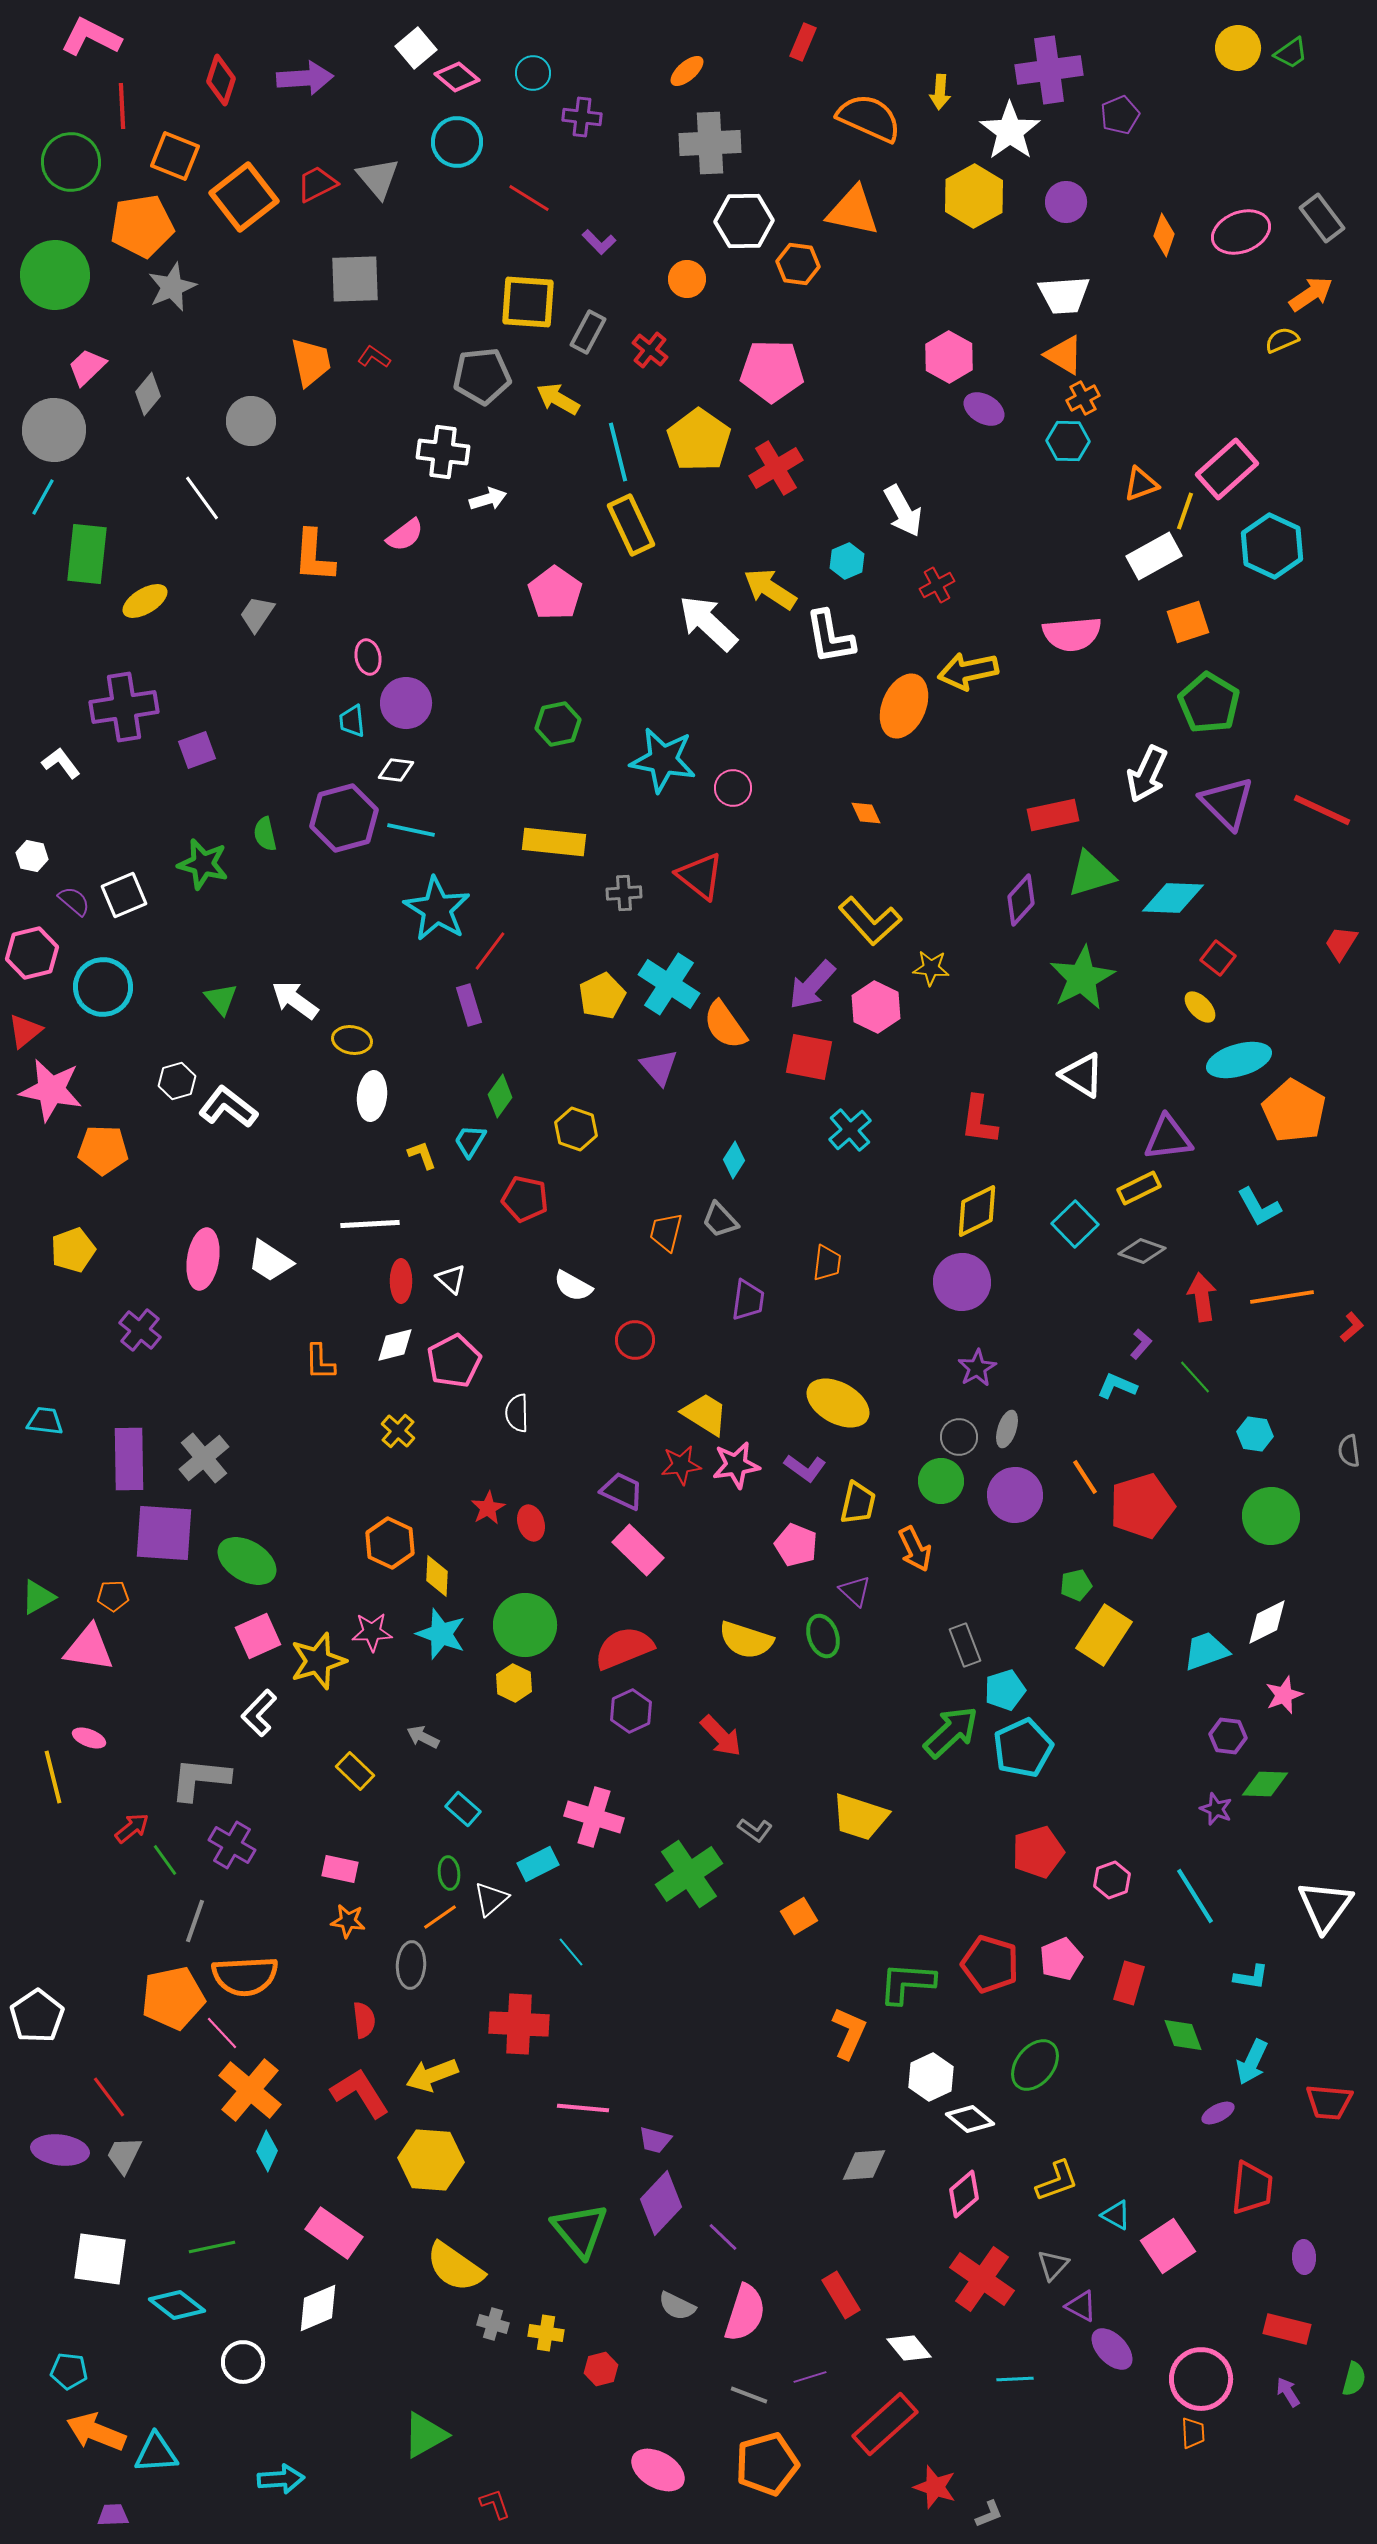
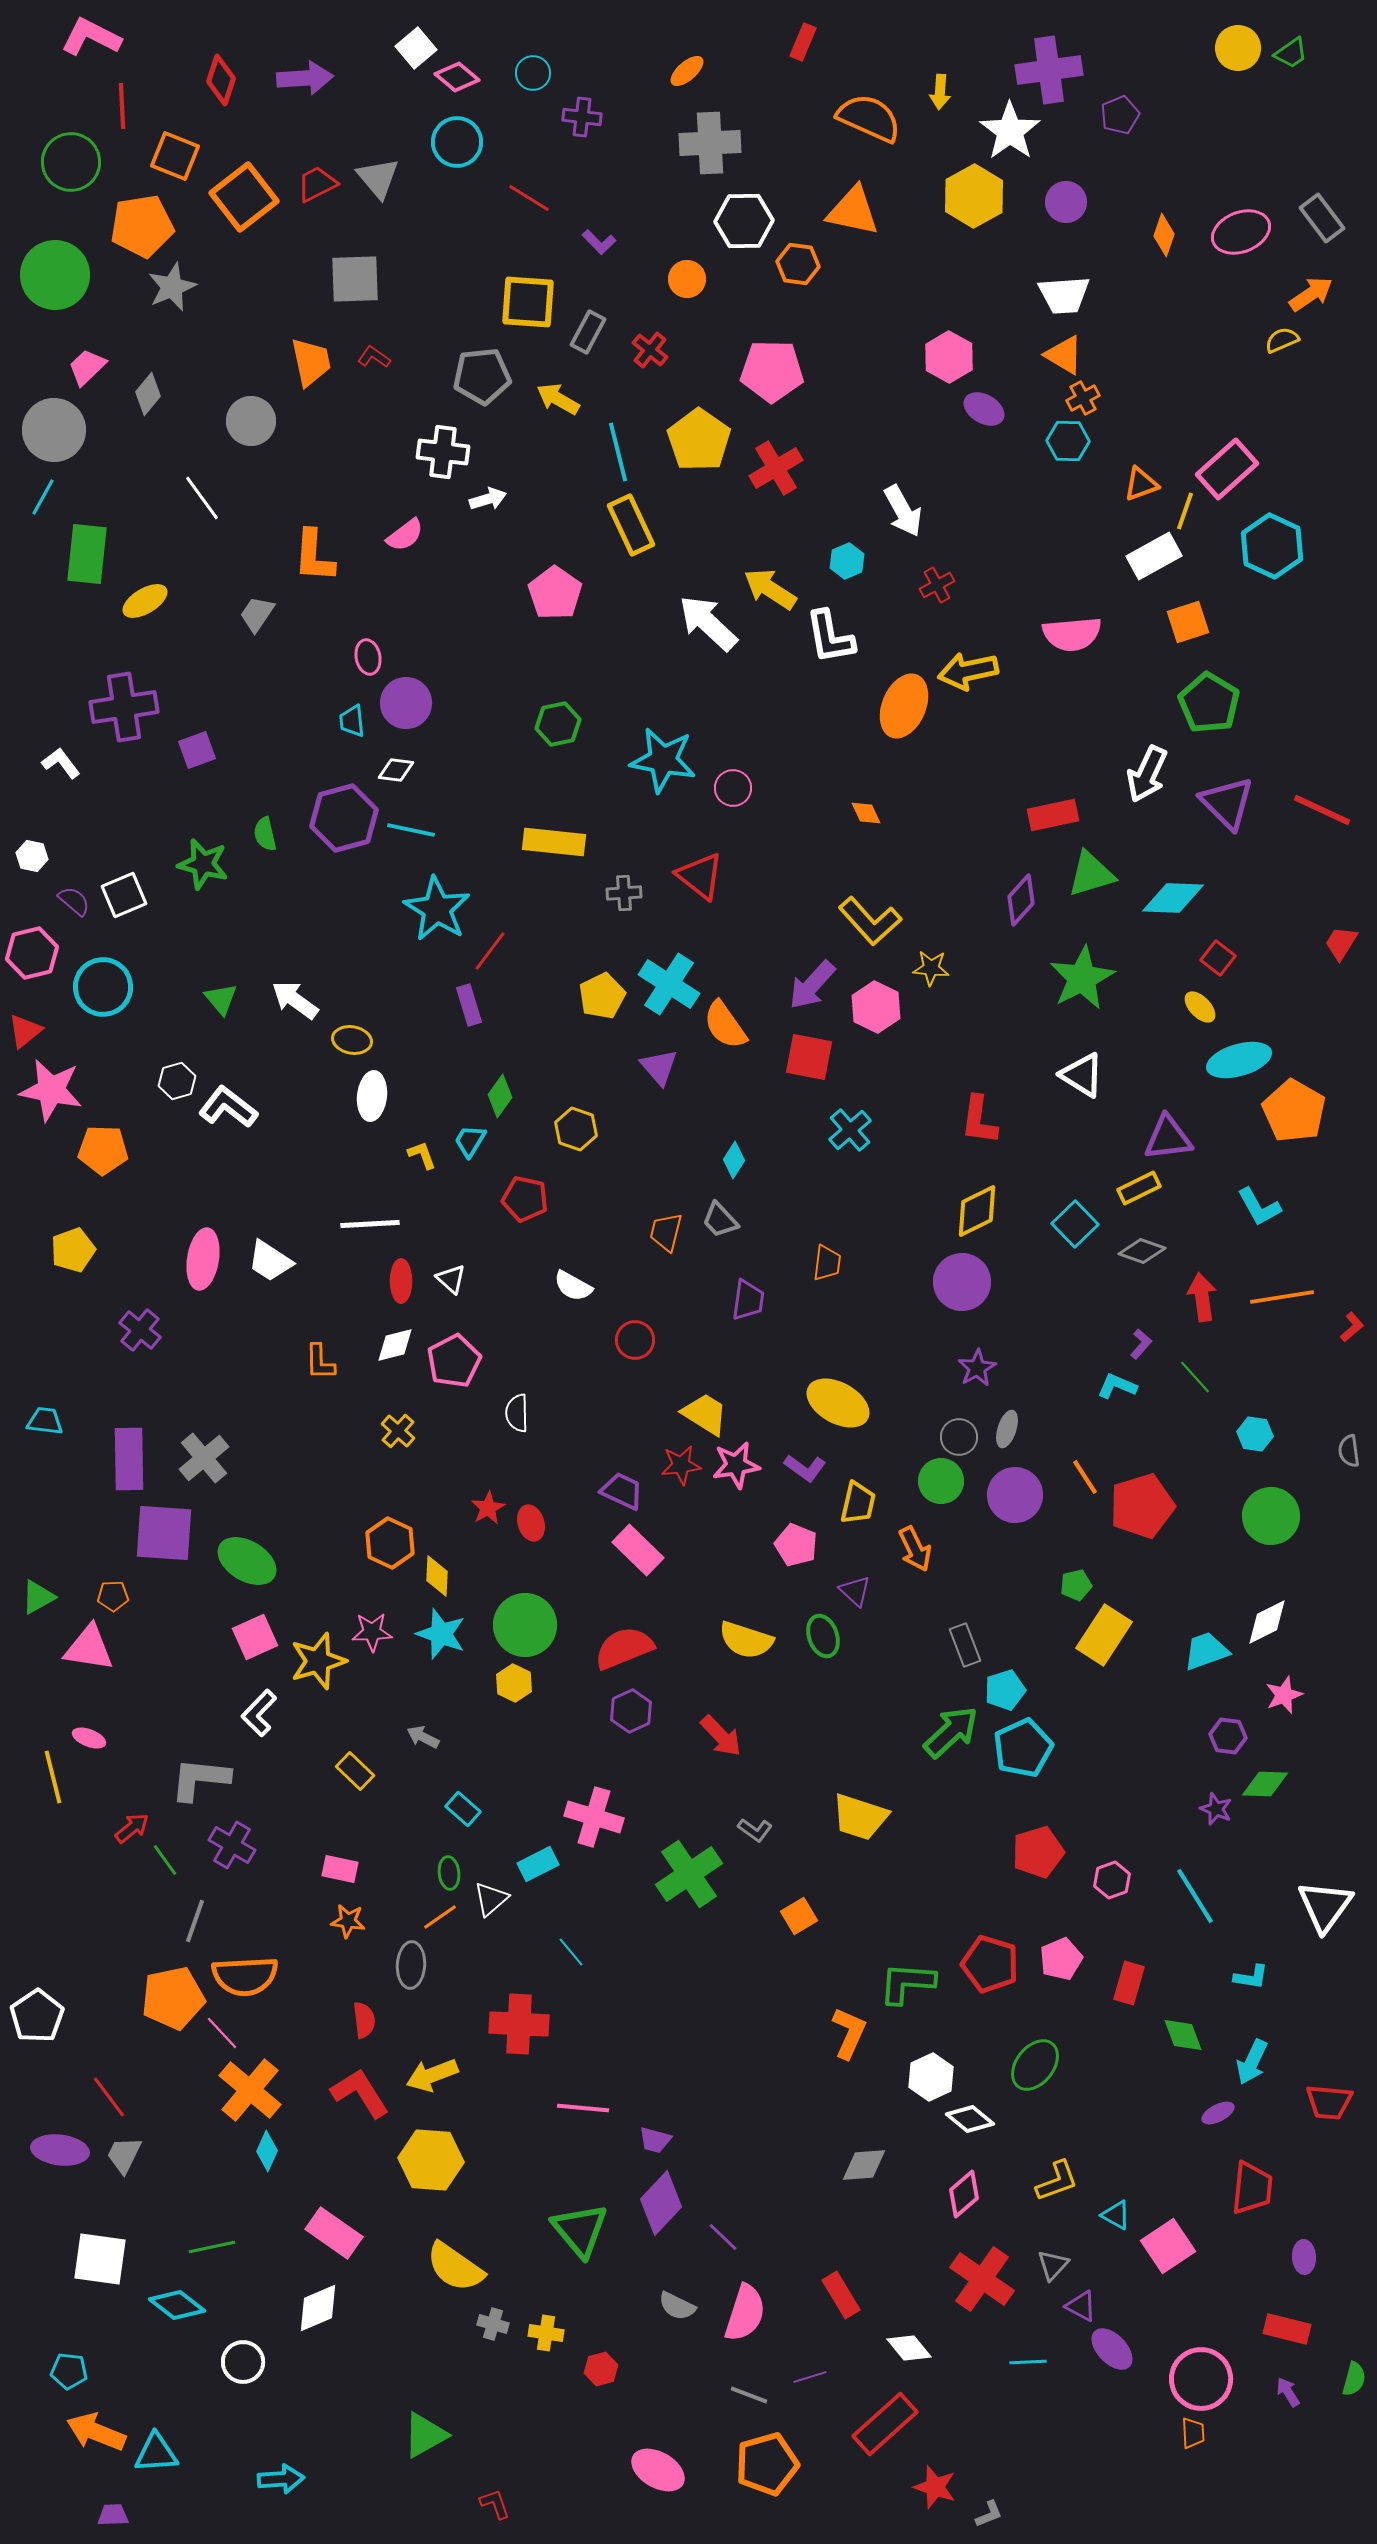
pink square at (258, 1636): moved 3 px left, 1 px down
cyan line at (1015, 2379): moved 13 px right, 17 px up
